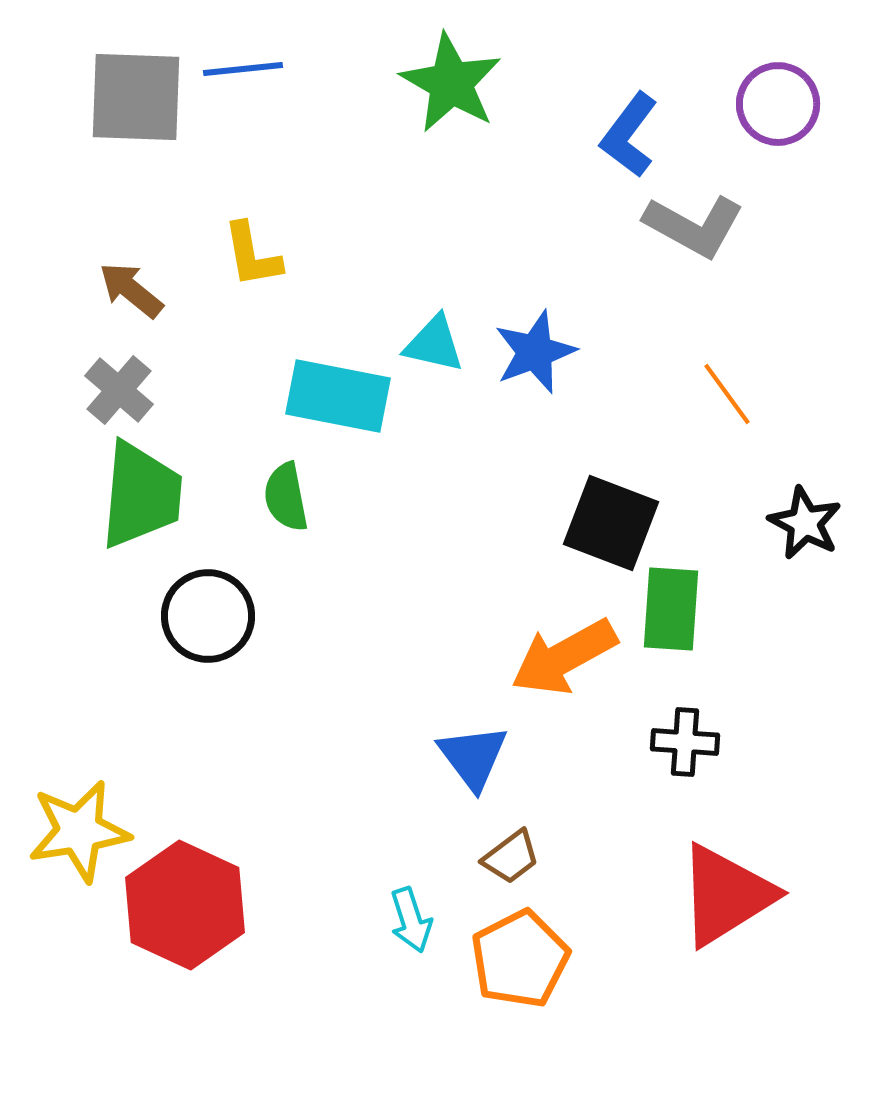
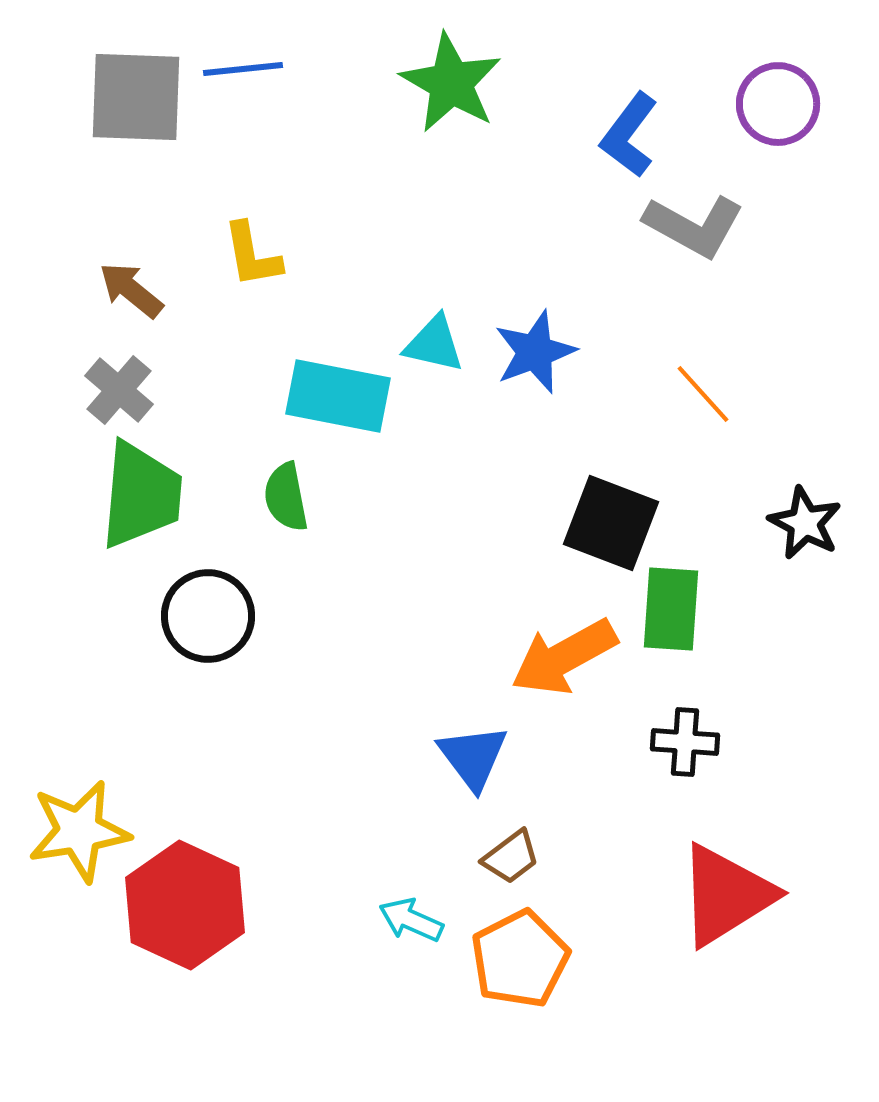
orange line: moved 24 px left; rotated 6 degrees counterclockwise
cyan arrow: rotated 132 degrees clockwise
